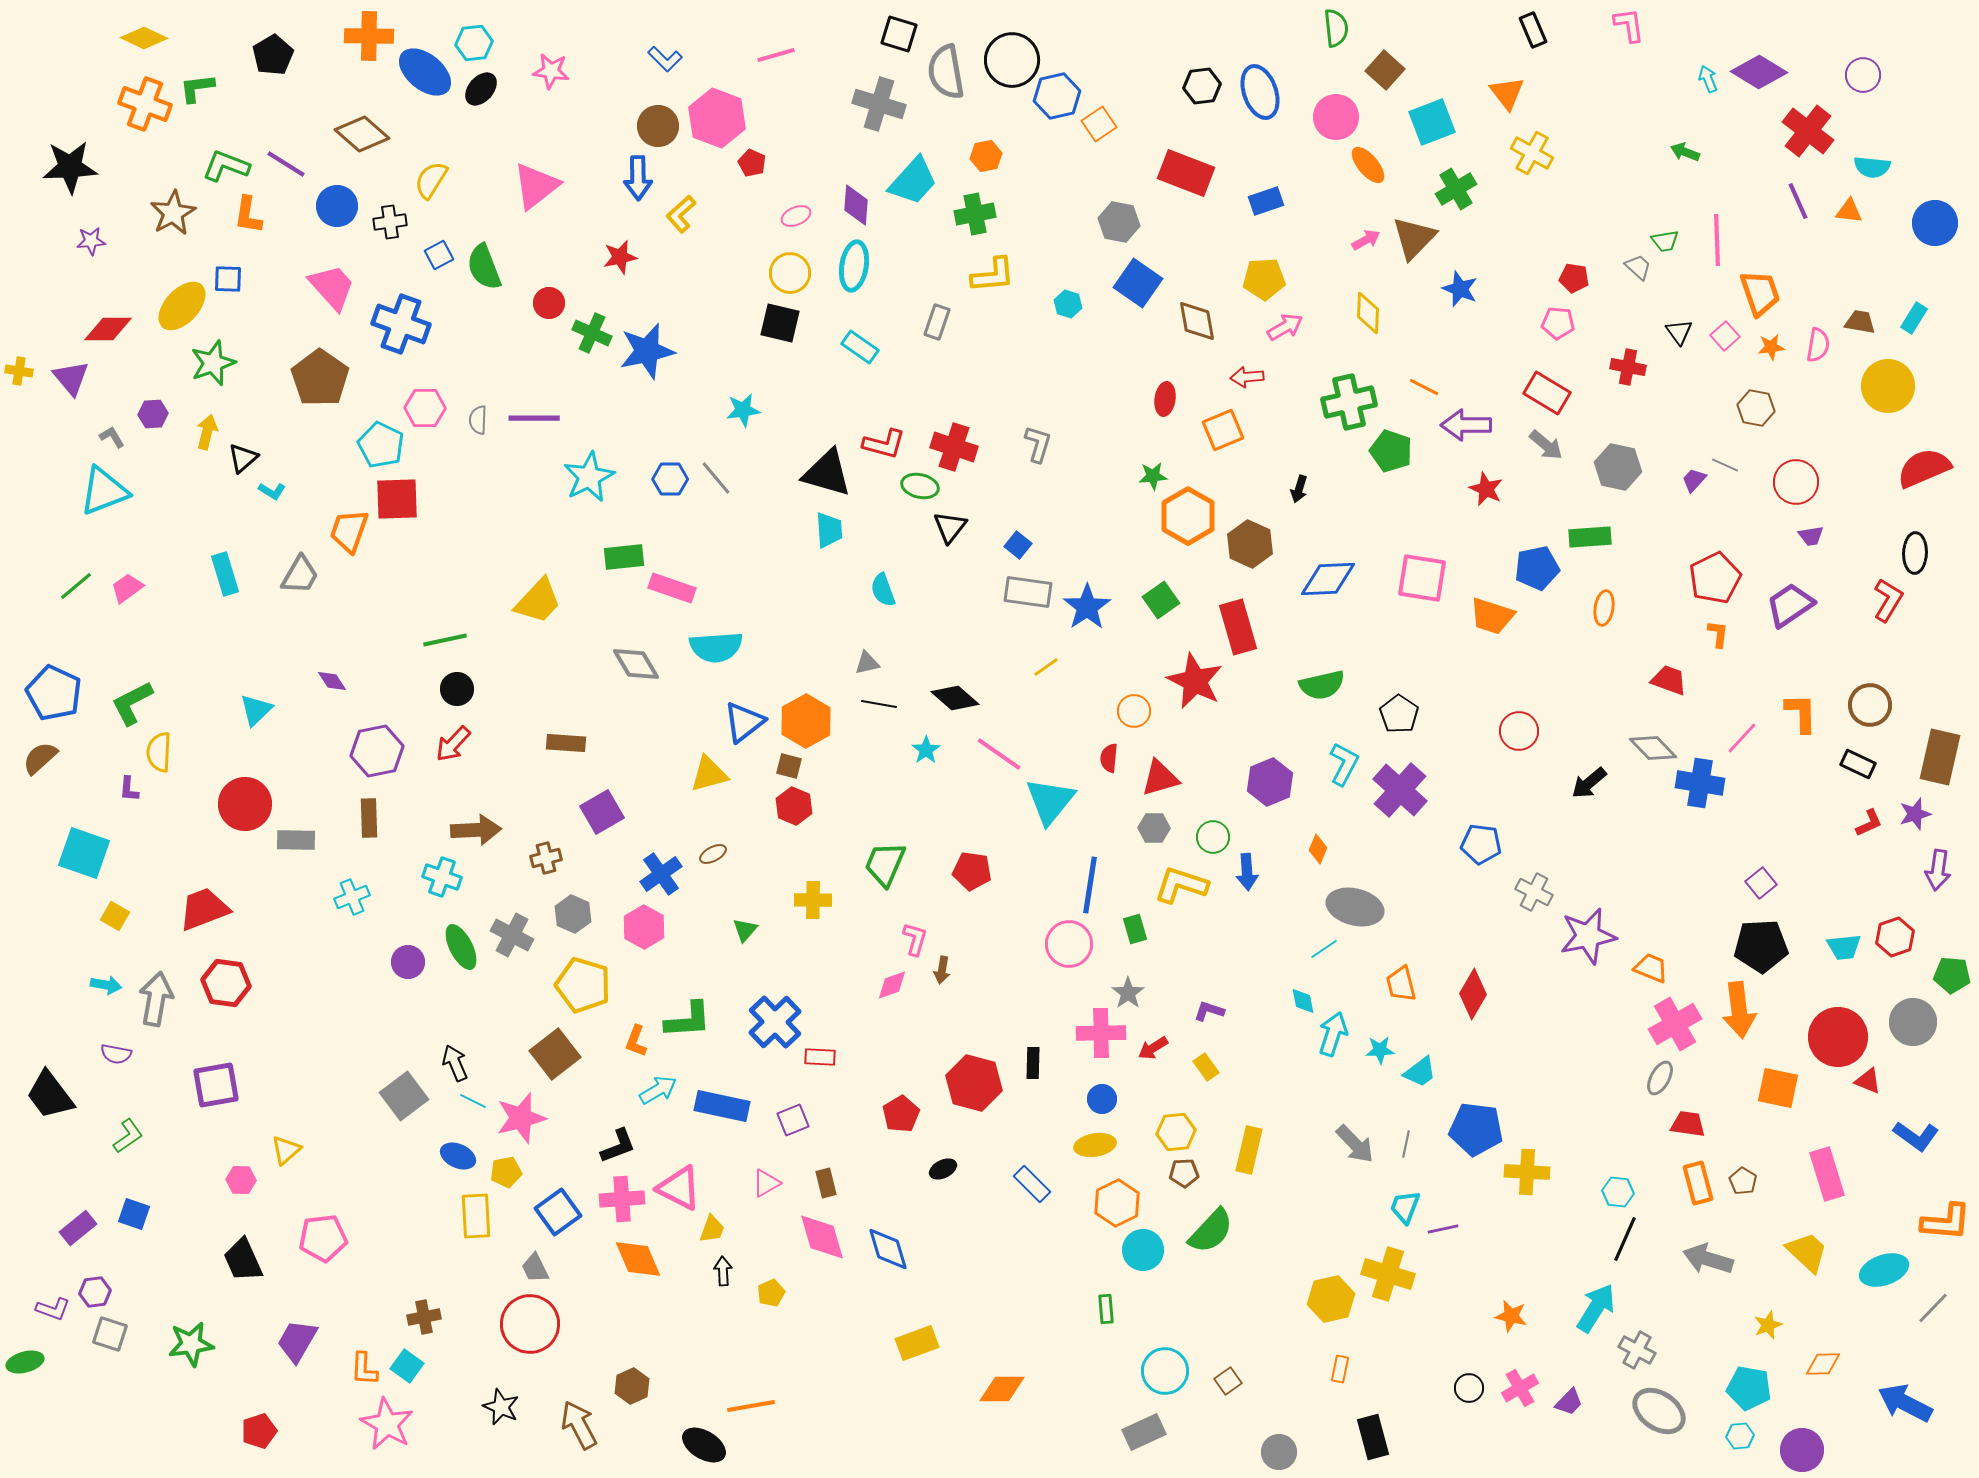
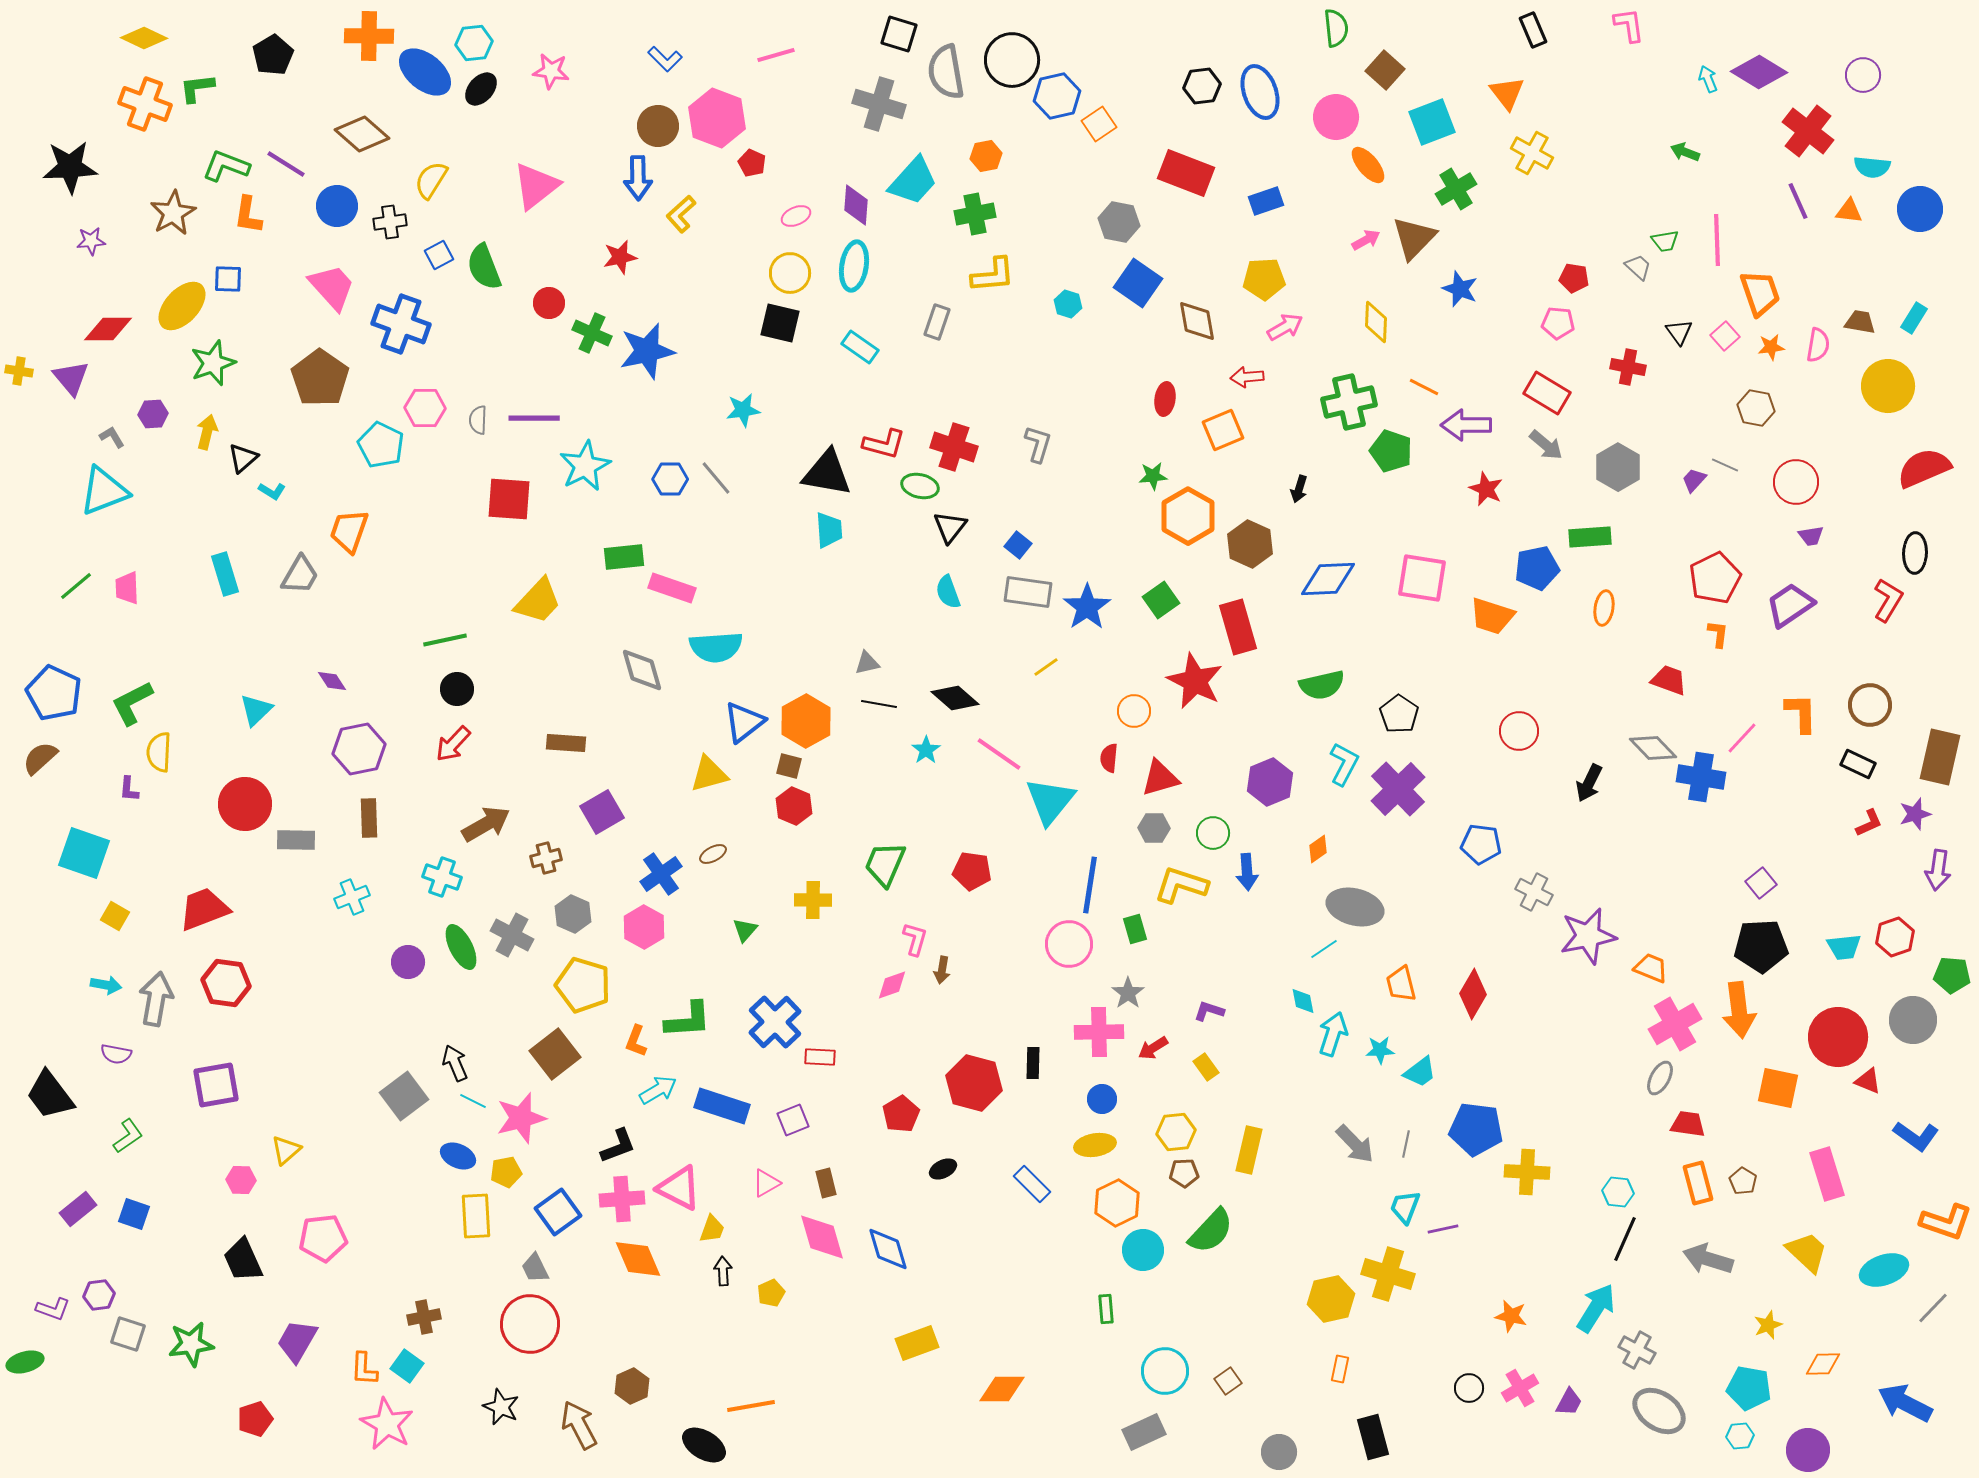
blue circle at (1935, 223): moved 15 px left, 14 px up
yellow diamond at (1368, 313): moved 8 px right, 9 px down
gray hexagon at (1618, 467): rotated 18 degrees clockwise
black triangle at (827, 473): rotated 6 degrees counterclockwise
cyan star at (589, 477): moved 4 px left, 11 px up
red square at (397, 499): moved 112 px right; rotated 6 degrees clockwise
pink trapezoid at (127, 588): rotated 56 degrees counterclockwise
cyan semicircle at (883, 590): moved 65 px right, 2 px down
gray diamond at (636, 664): moved 6 px right, 6 px down; rotated 15 degrees clockwise
purple hexagon at (377, 751): moved 18 px left, 2 px up
black arrow at (1589, 783): rotated 24 degrees counterclockwise
blue cross at (1700, 783): moved 1 px right, 6 px up
purple cross at (1400, 790): moved 2 px left, 1 px up; rotated 4 degrees clockwise
brown arrow at (476, 830): moved 10 px right, 6 px up; rotated 27 degrees counterclockwise
green circle at (1213, 837): moved 4 px up
orange diamond at (1318, 849): rotated 32 degrees clockwise
gray circle at (1913, 1022): moved 2 px up
pink cross at (1101, 1033): moved 2 px left, 1 px up
blue rectangle at (722, 1106): rotated 6 degrees clockwise
orange L-shape at (1946, 1222): rotated 14 degrees clockwise
purple rectangle at (78, 1228): moved 19 px up
purple hexagon at (95, 1292): moved 4 px right, 3 px down
gray square at (110, 1334): moved 18 px right
purple trapezoid at (1569, 1402): rotated 16 degrees counterclockwise
red pentagon at (259, 1431): moved 4 px left, 12 px up
purple circle at (1802, 1450): moved 6 px right
